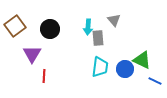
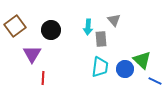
black circle: moved 1 px right, 1 px down
gray rectangle: moved 3 px right, 1 px down
green triangle: rotated 18 degrees clockwise
red line: moved 1 px left, 2 px down
